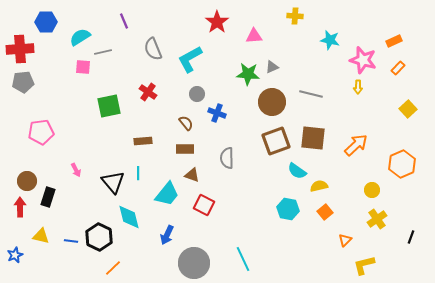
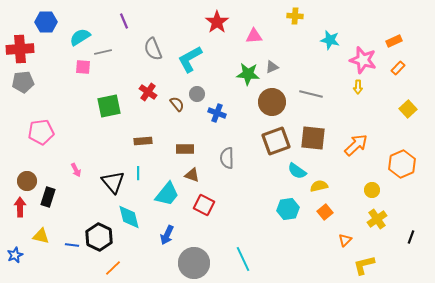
brown semicircle at (186, 123): moved 9 px left, 19 px up
cyan hexagon at (288, 209): rotated 20 degrees counterclockwise
blue line at (71, 241): moved 1 px right, 4 px down
